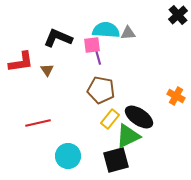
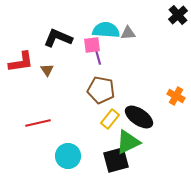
green triangle: moved 6 px down
